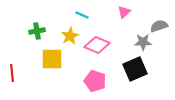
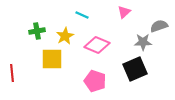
yellow star: moved 5 px left
